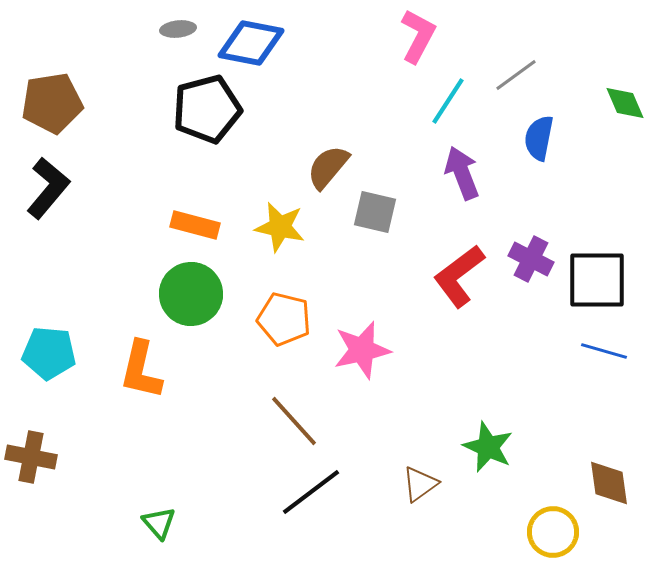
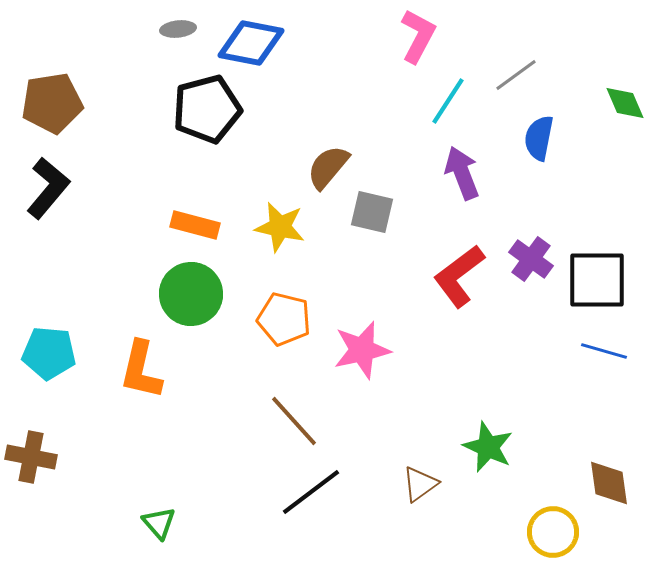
gray square: moved 3 px left
purple cross: rotated 9 degrees clockwise
